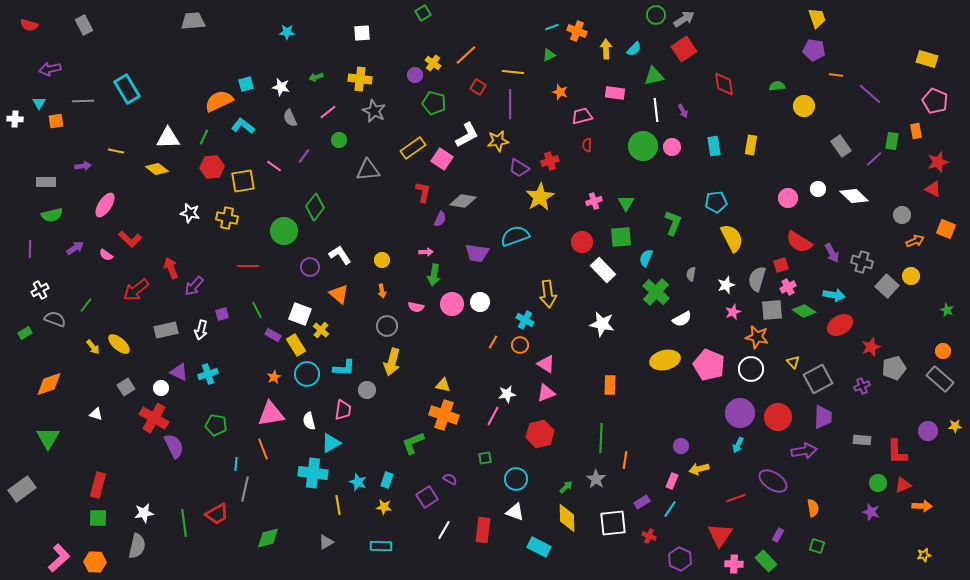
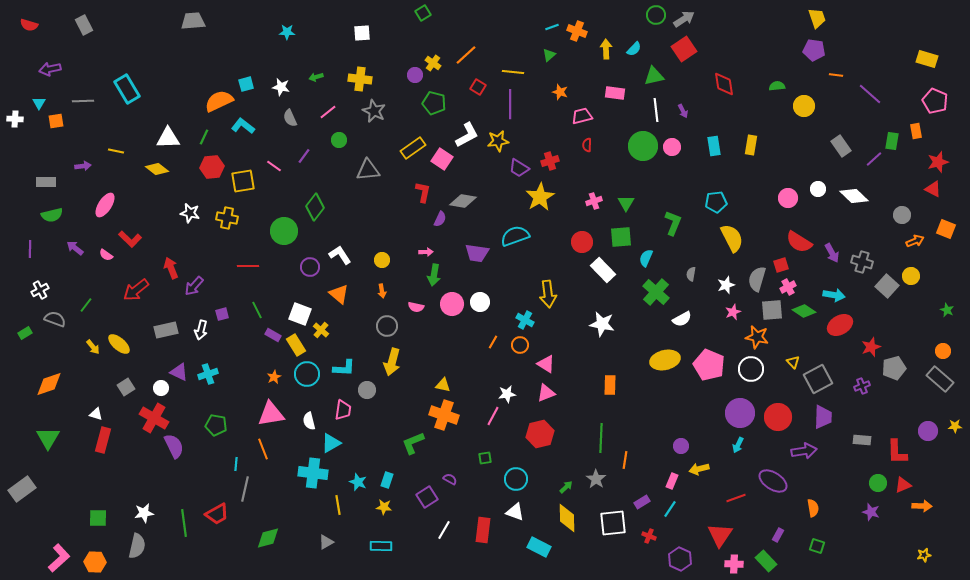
green triangle at (549, 55): rotated 16 degrees counterclockwise
purple arrow at (75, 248): rotated 108 degrees counterclockwise
red rectangle at (98, 485): moved 5 px right, 45 px up
